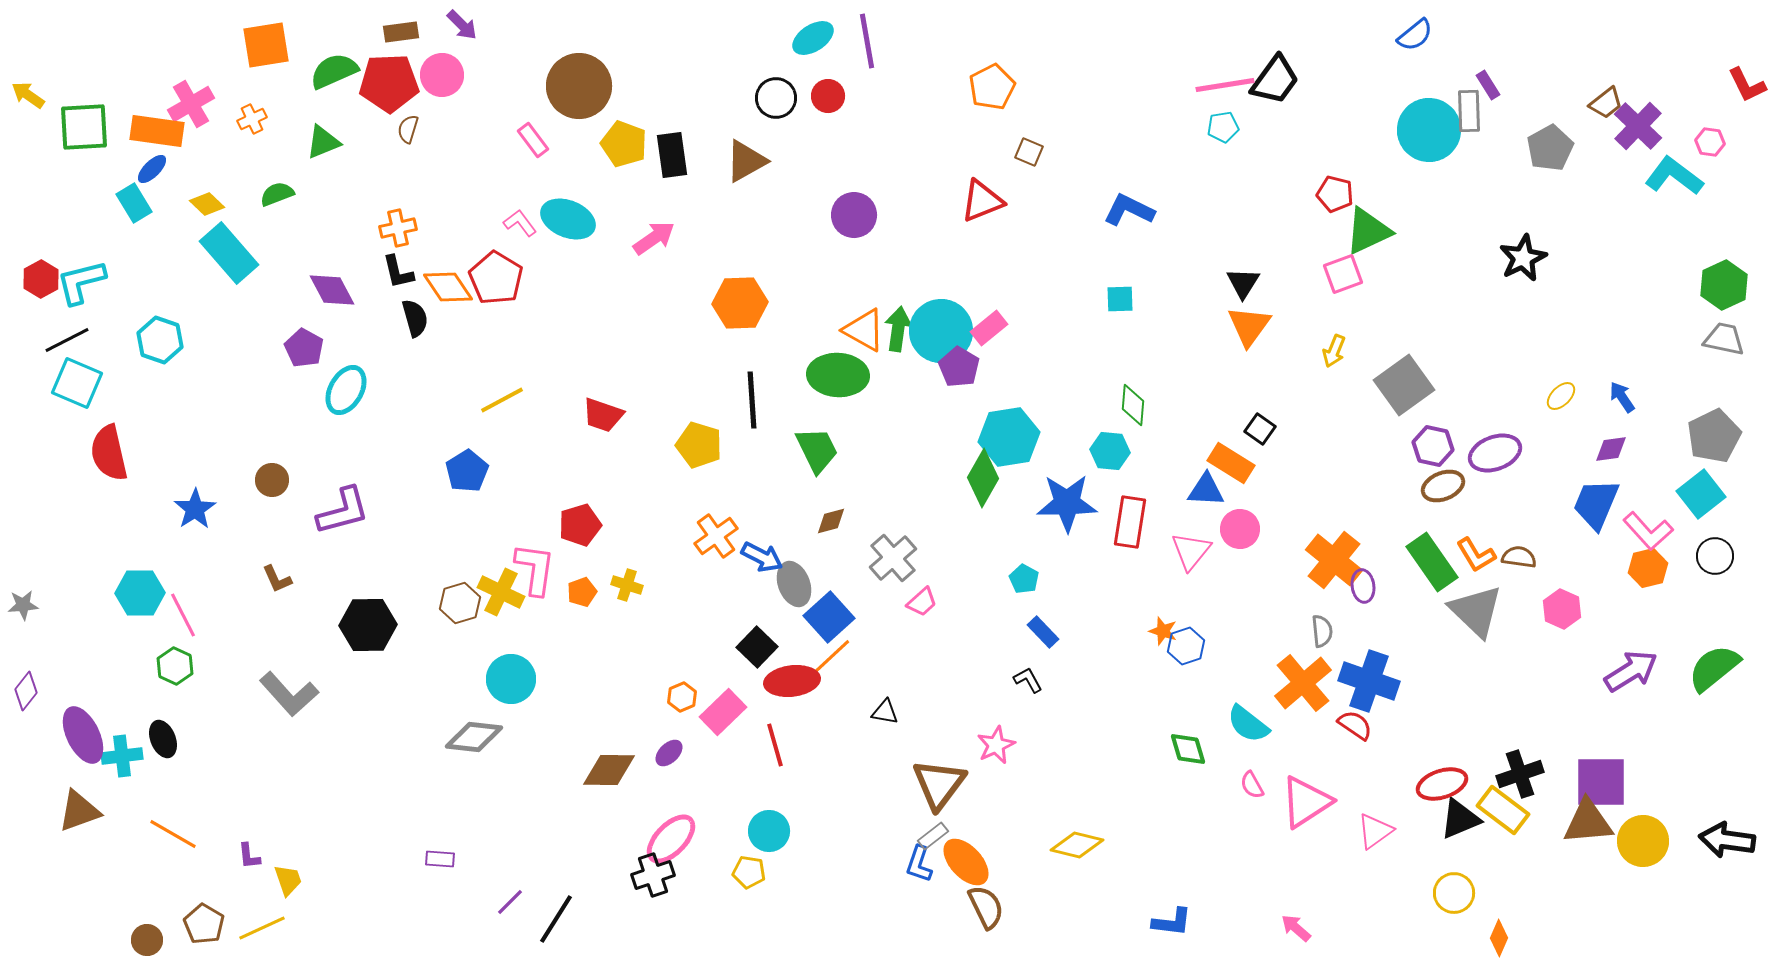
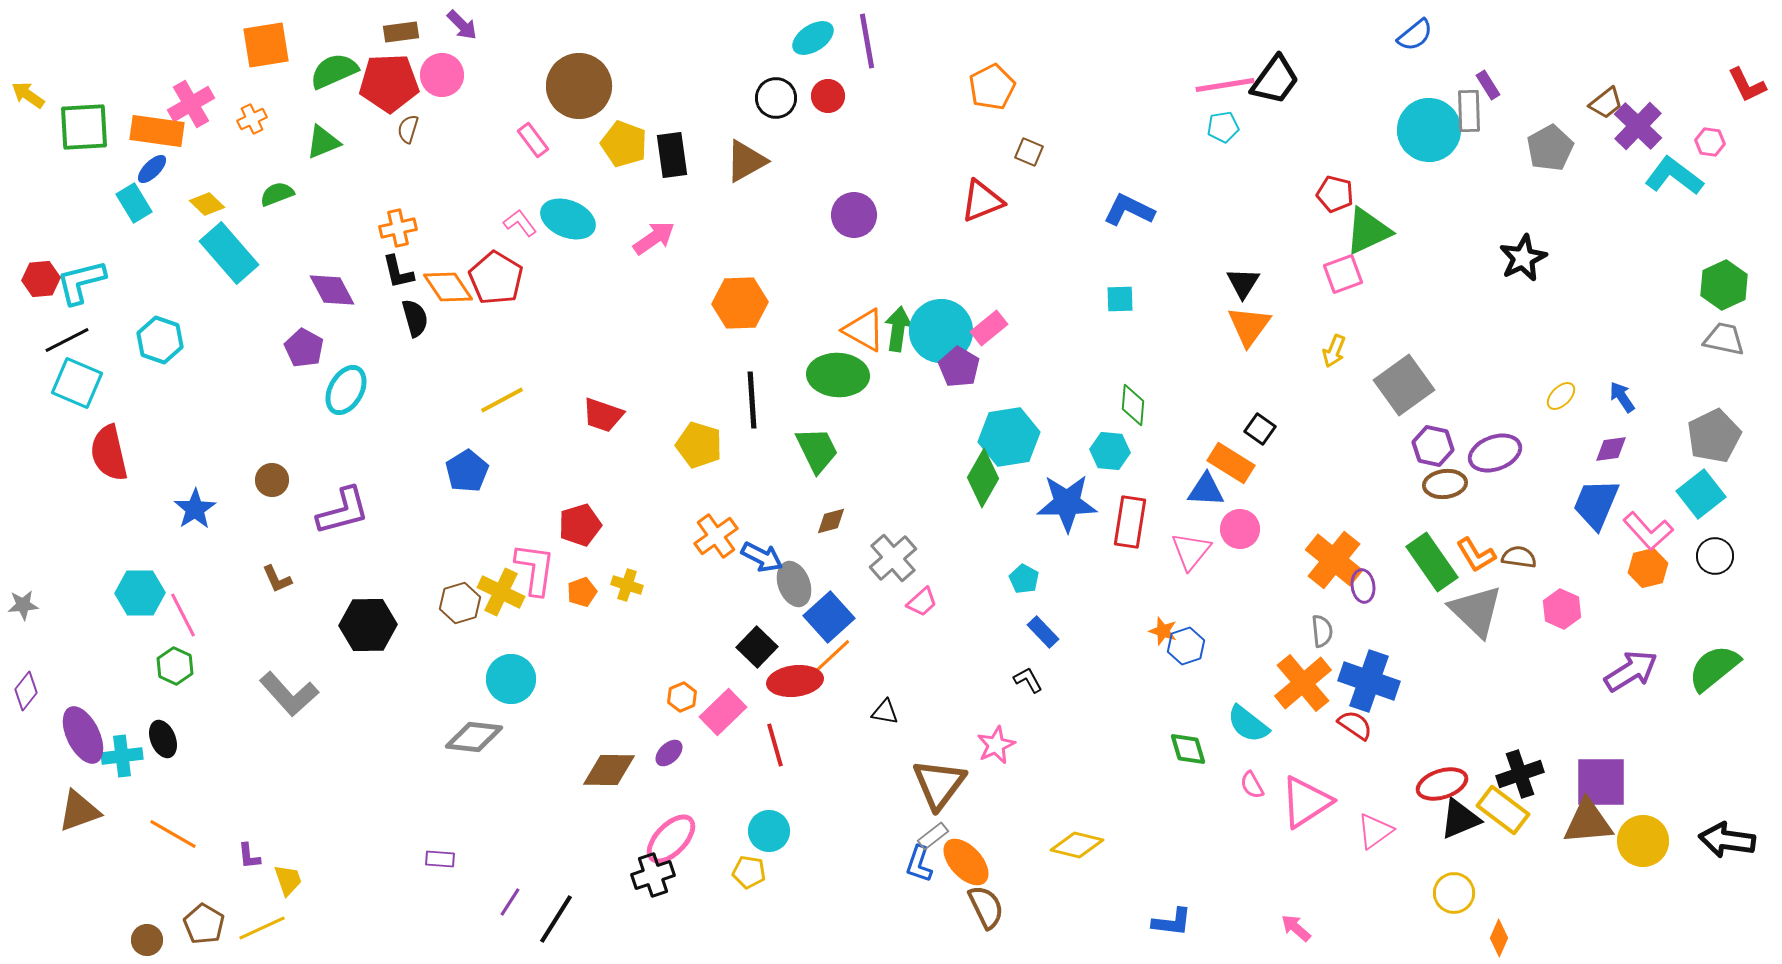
red hexagon at (41, 279): rotated 24 degrees clockwise
brown ellipse at (1443, 486): moved 2 px right, 2 px up; rotated 15 degrees clockwise
red ellipse at (792, 681): moved 3 px right
purple line at (510, 902): rotated 12 degrees counterclockwise
